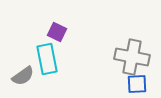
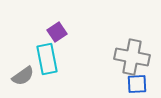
purple square: rotated 30 degrees clockwise
